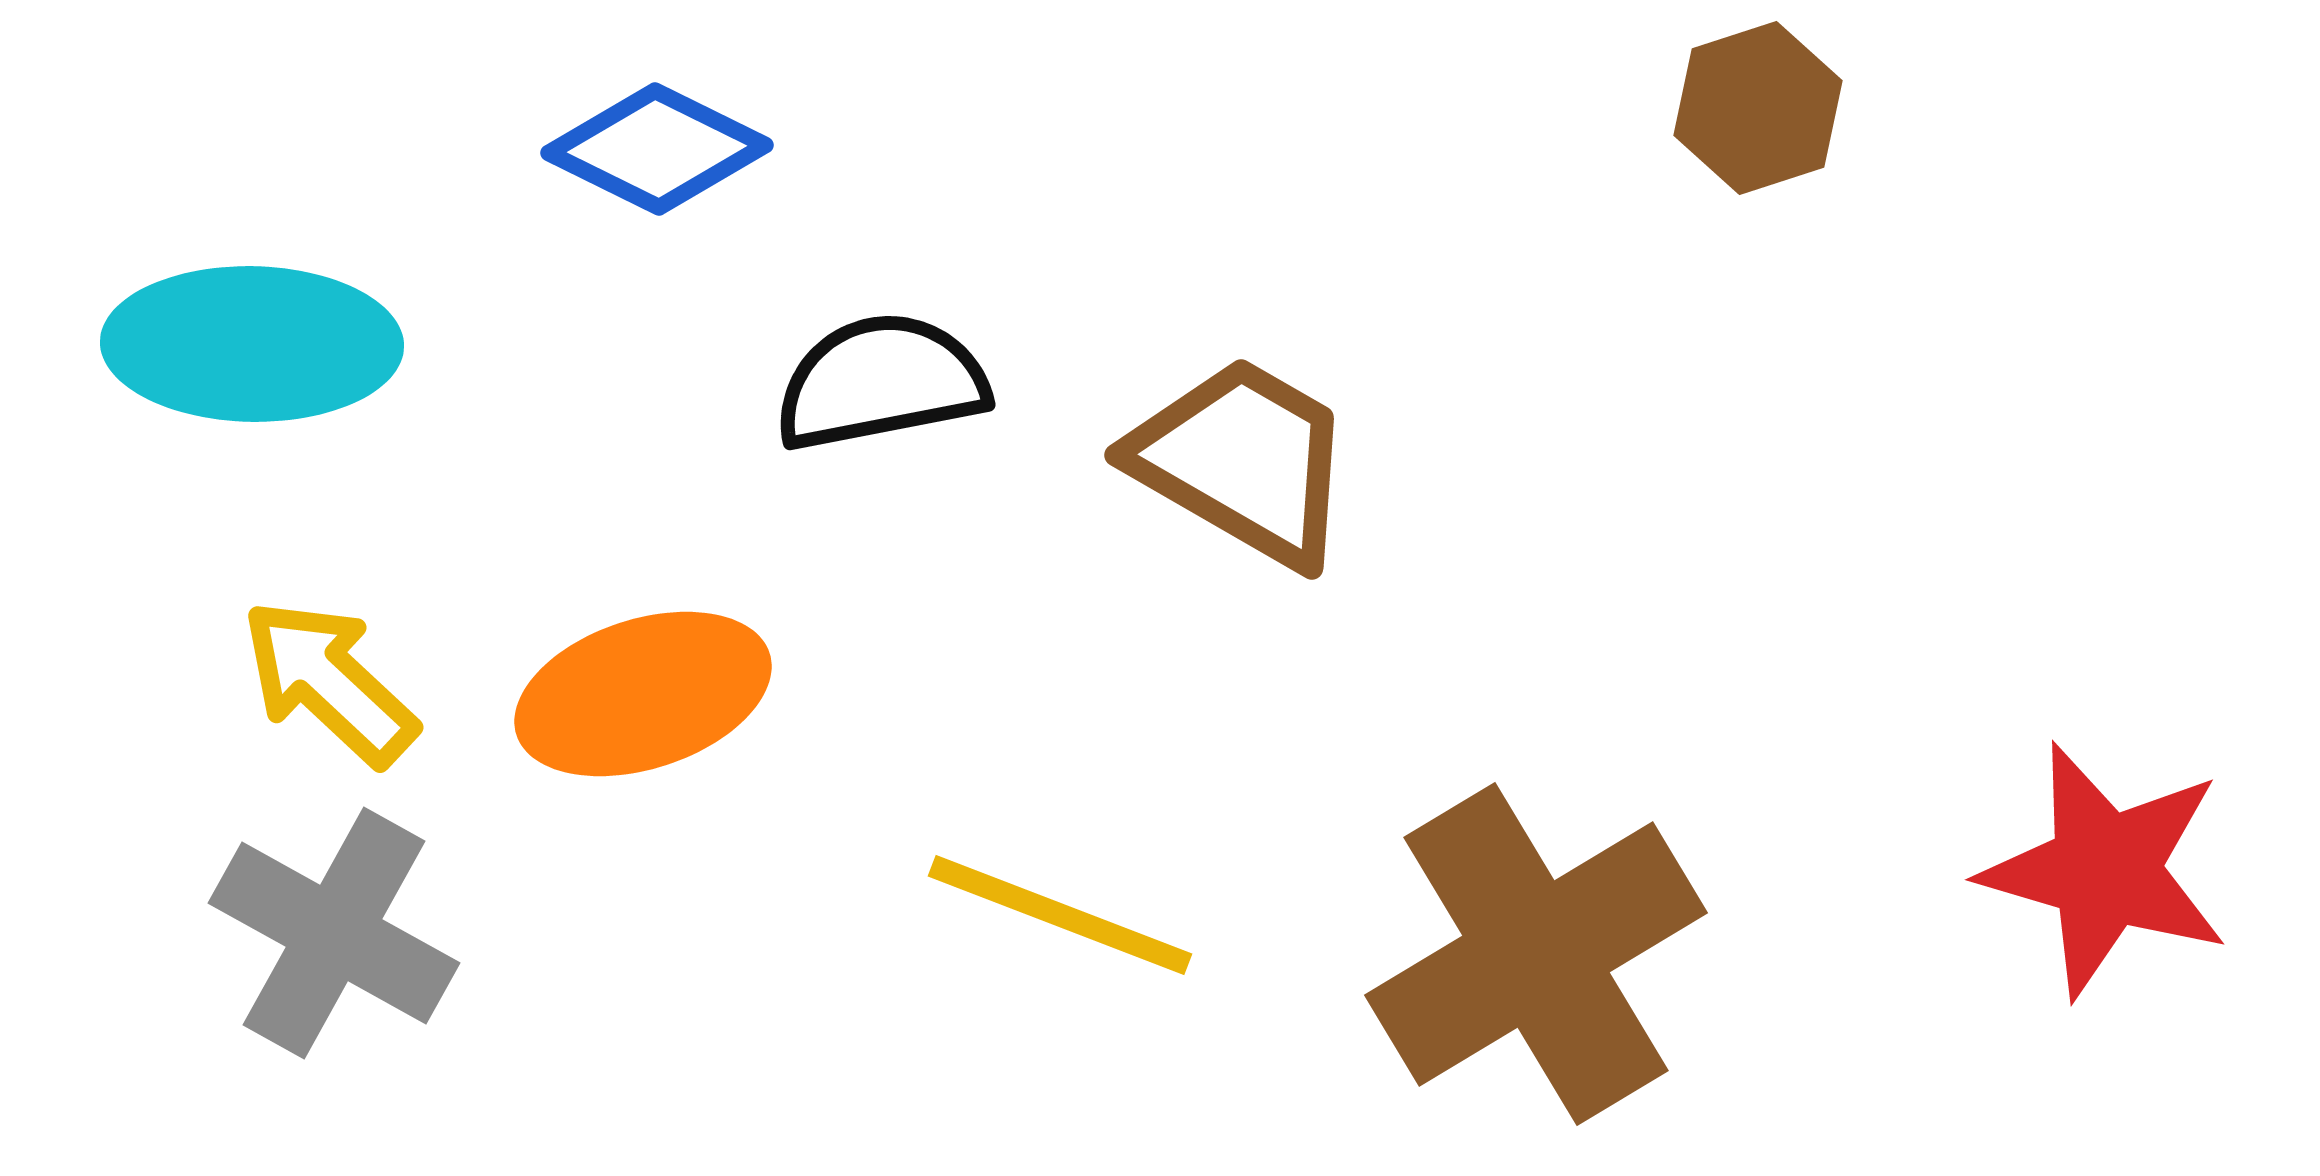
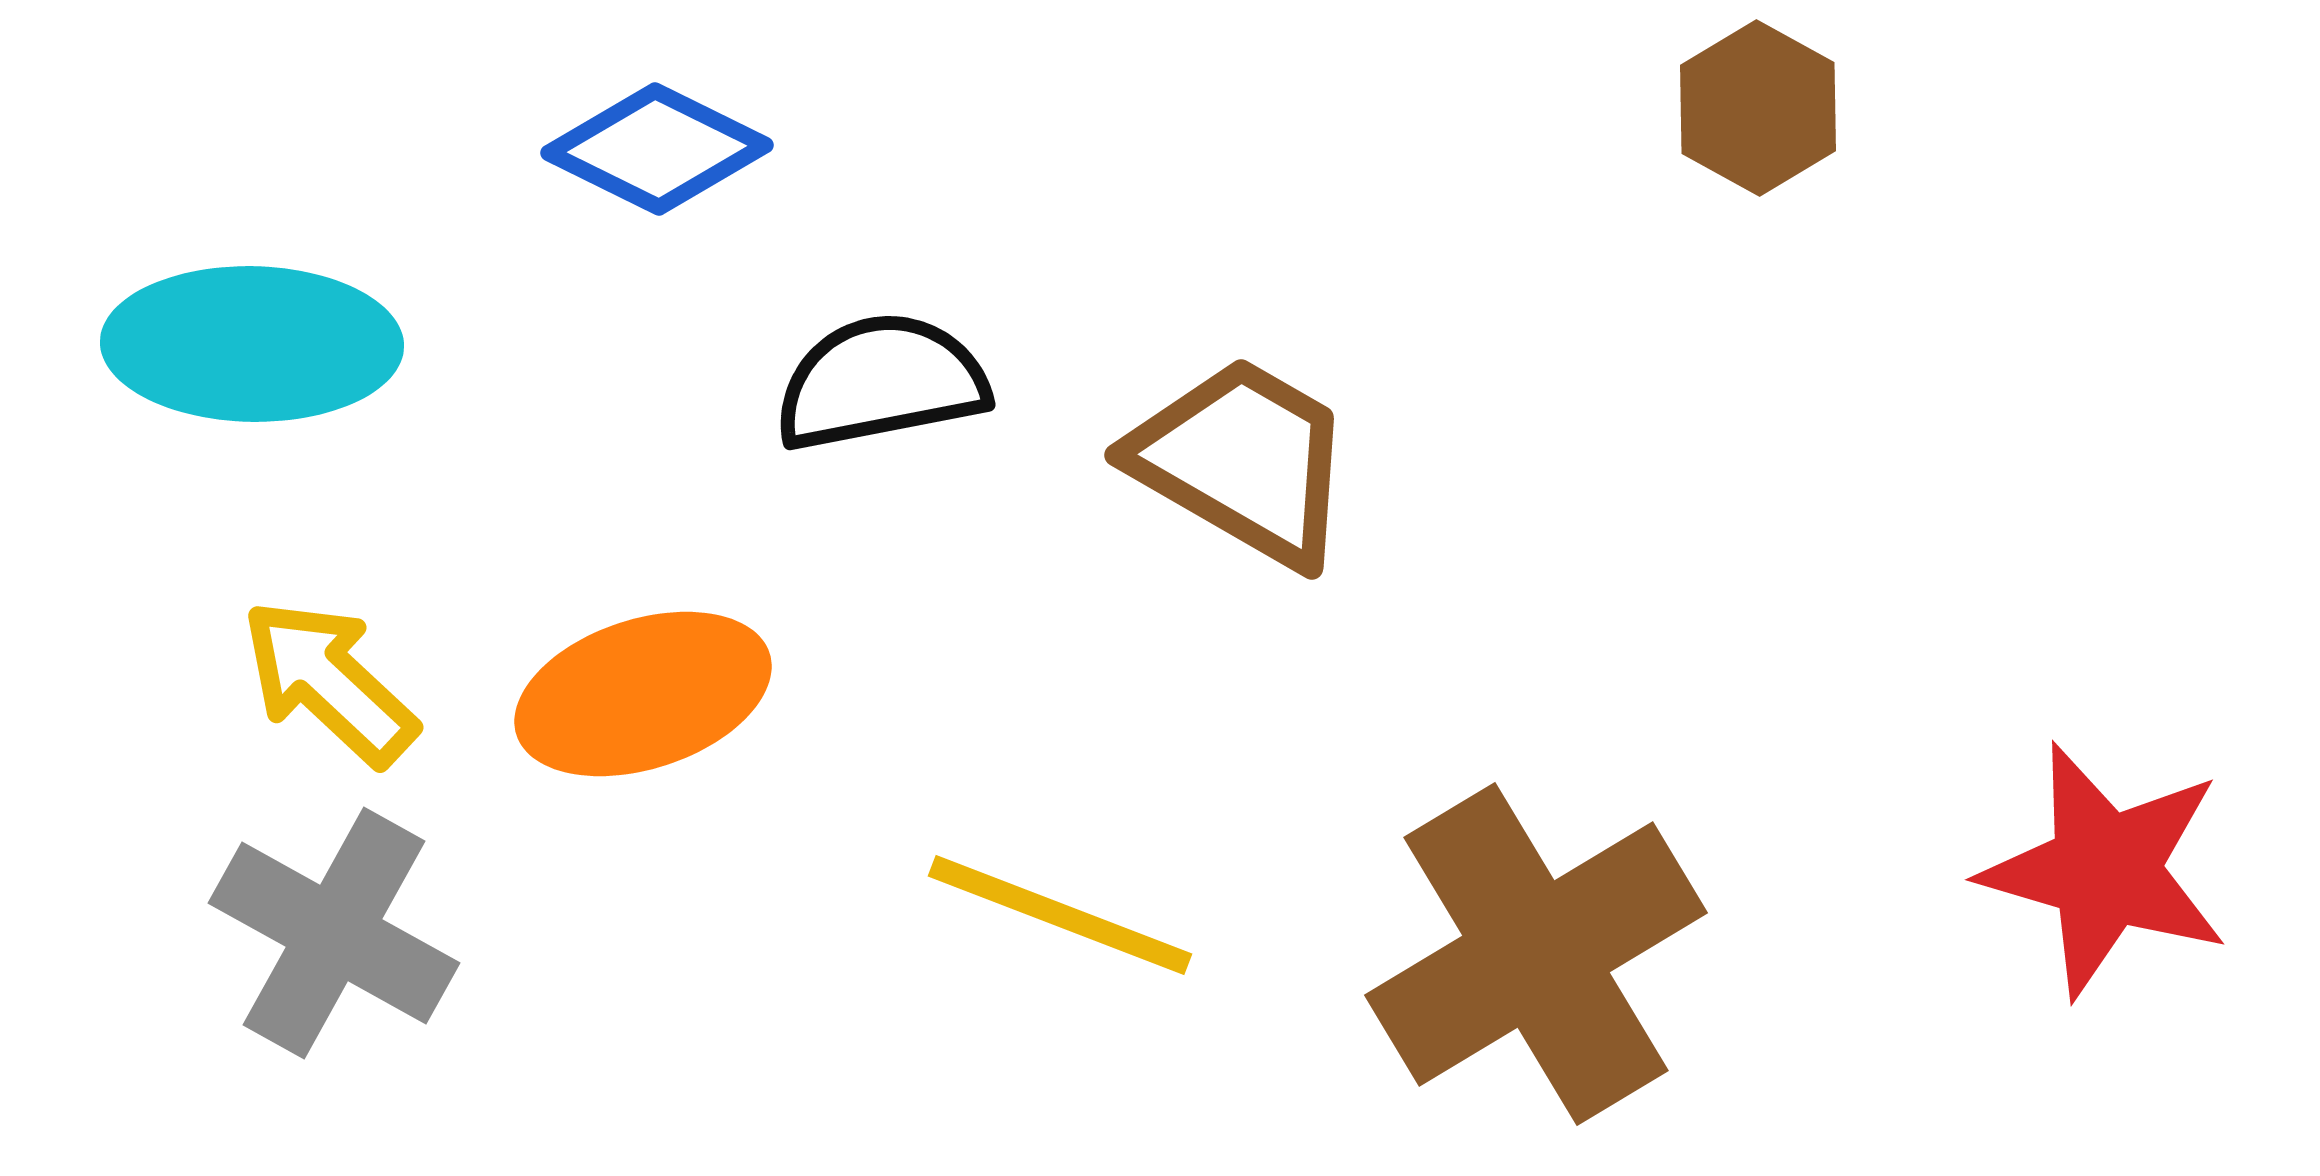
brown hexagon: rotated 13 degrees counterclockwise
